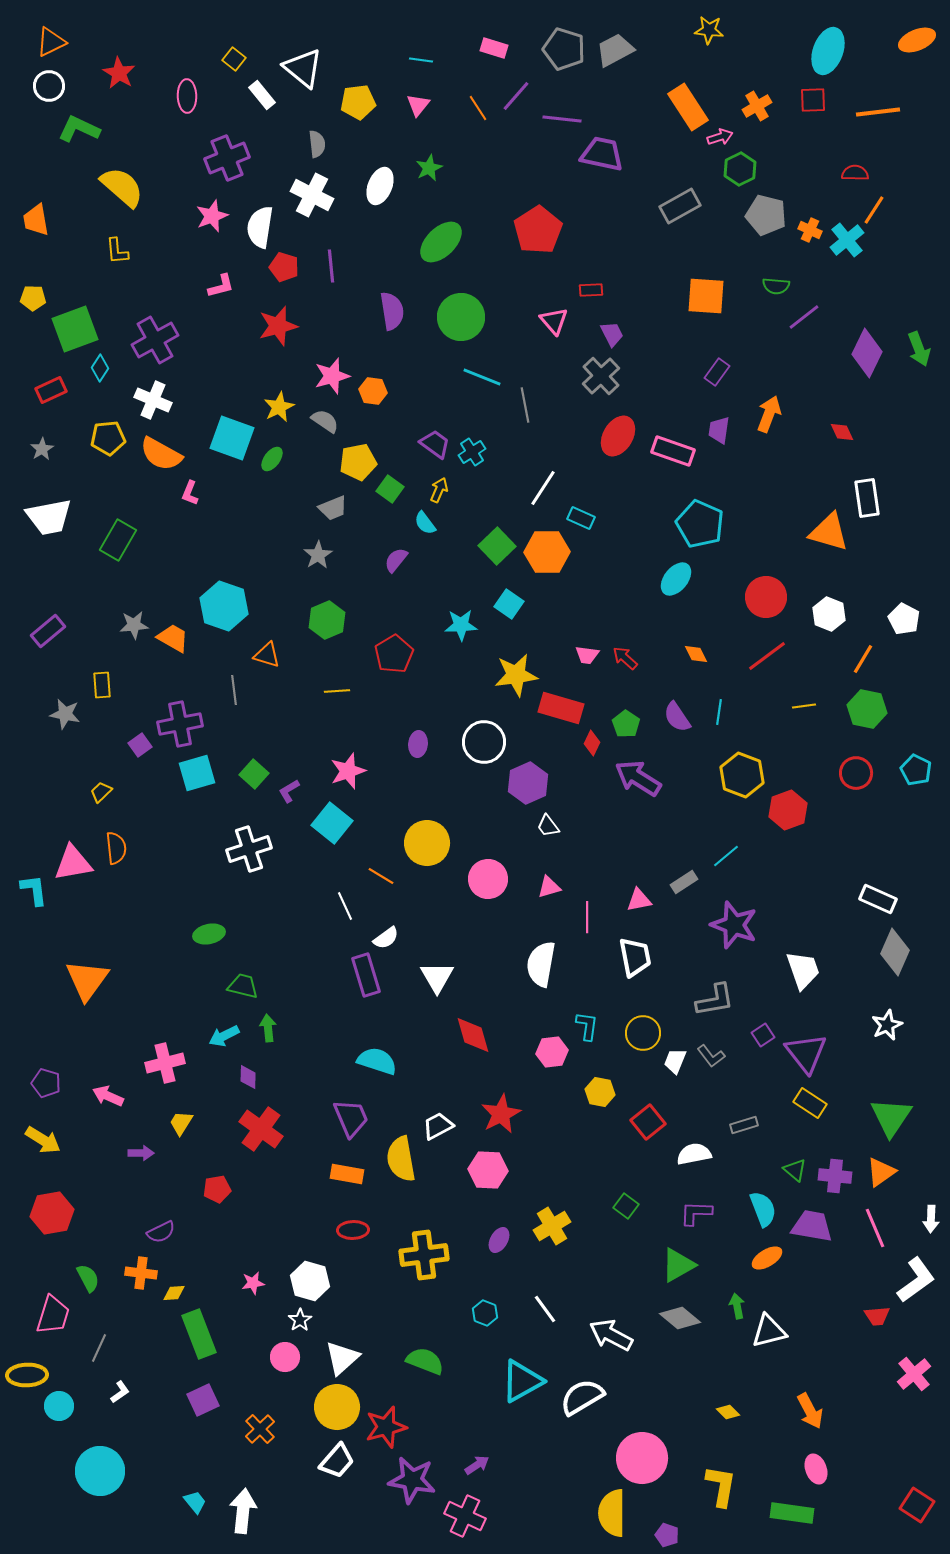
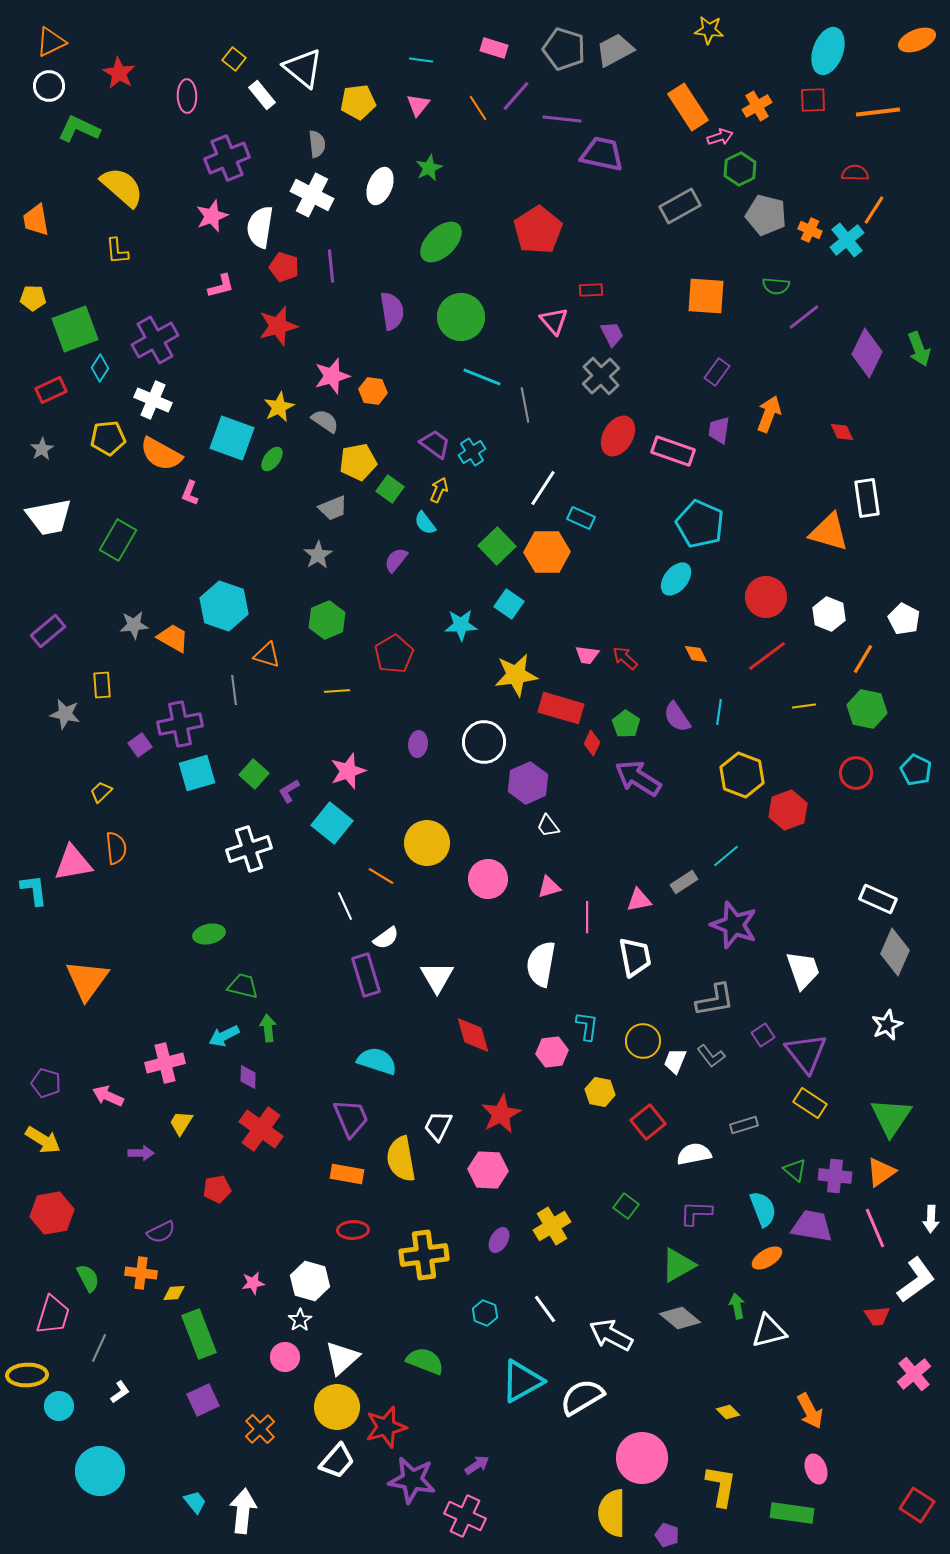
yellow circle at (643, 1033): moved 8 px down
white trapezoid at (438, 1126): rotated 36 degrees counterclockwise
